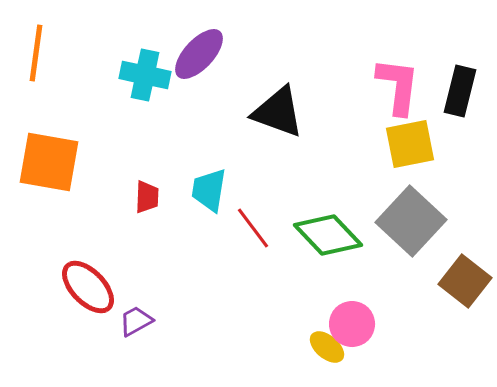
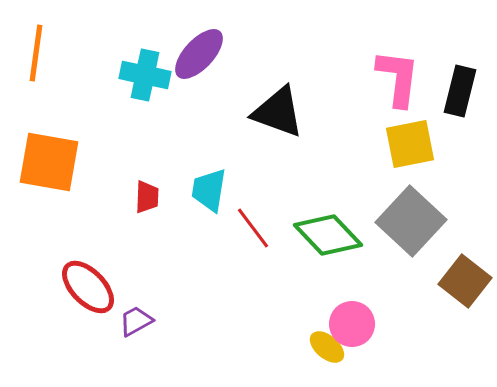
pink L-shape: moved 8 px up
